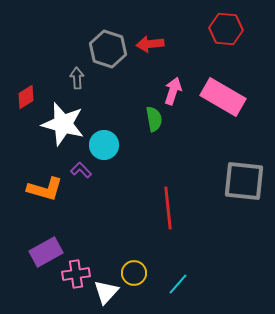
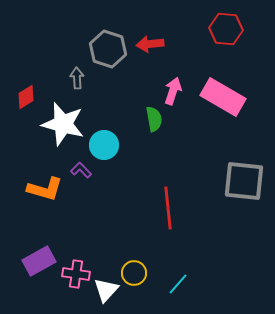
purple rectangle: moved 7 px left, 9 px down
pink cross: rotated 16 degrees clockwise
white triangle: moved 2 px up
